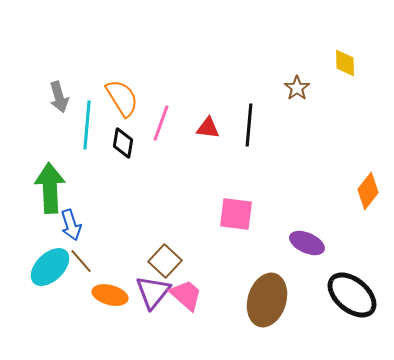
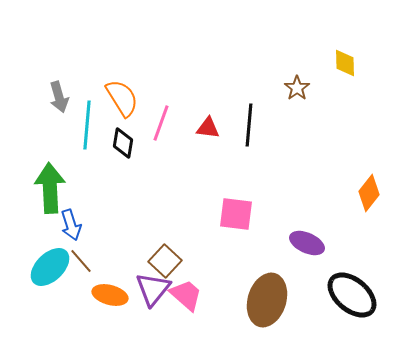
orange diamond: moved 1 px right, 2 px down
purple triangle: moved 3 px up
